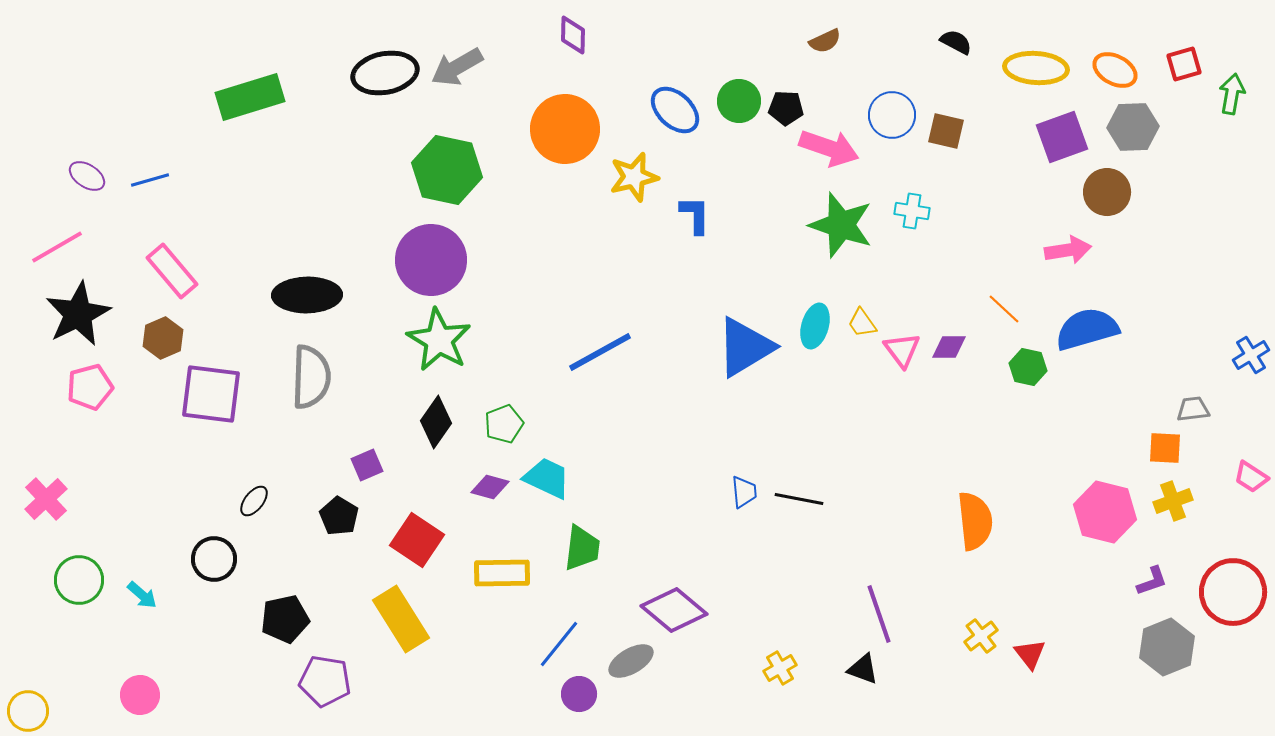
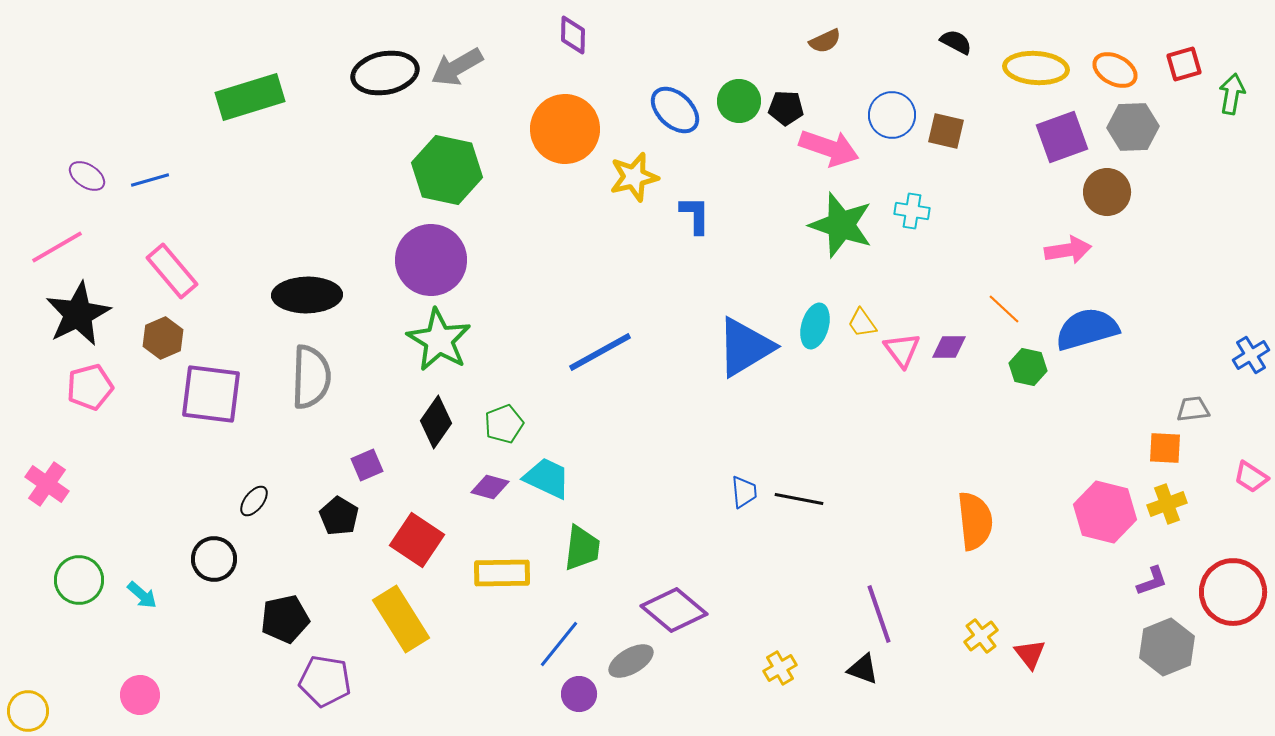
pink cross at (46, 499): moved 1 px right, 15 px up; rotated 12 degrees counterclockwise
yellow cross at (1173, 501): moved 6 px left, 3 px down
